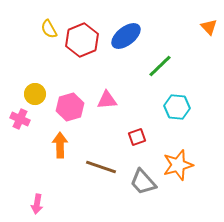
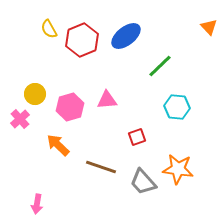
pink cross: rotated 24 degrees clockwise
orange arrow: moved 2 px left; rotated 45 degrees counterclockwise
orange star: moved 4 px down; rotated 24 degrees clockwise
